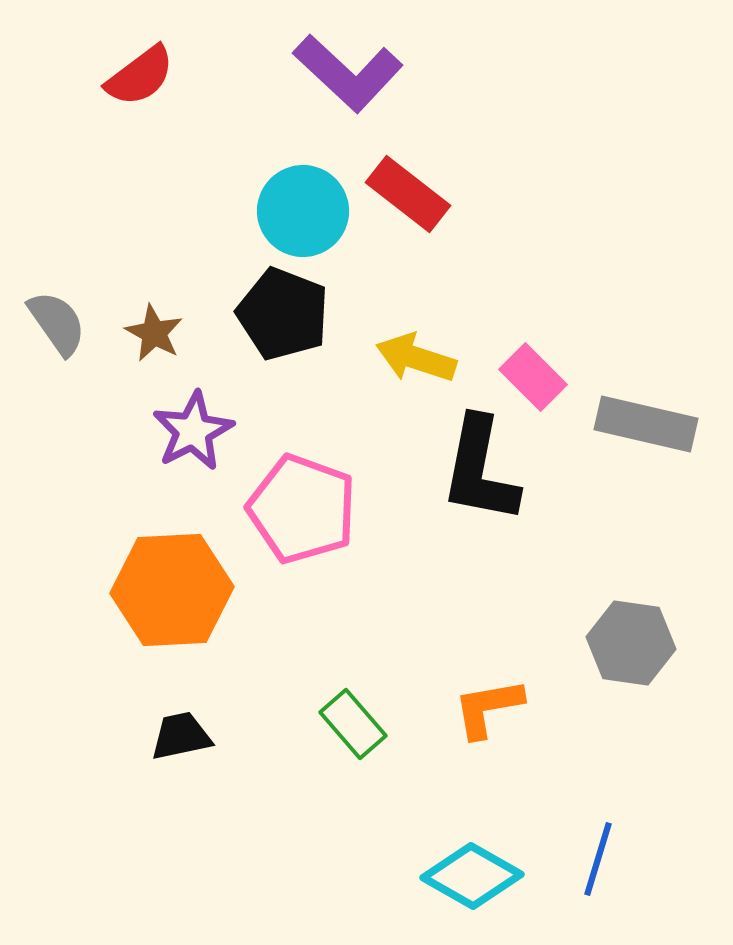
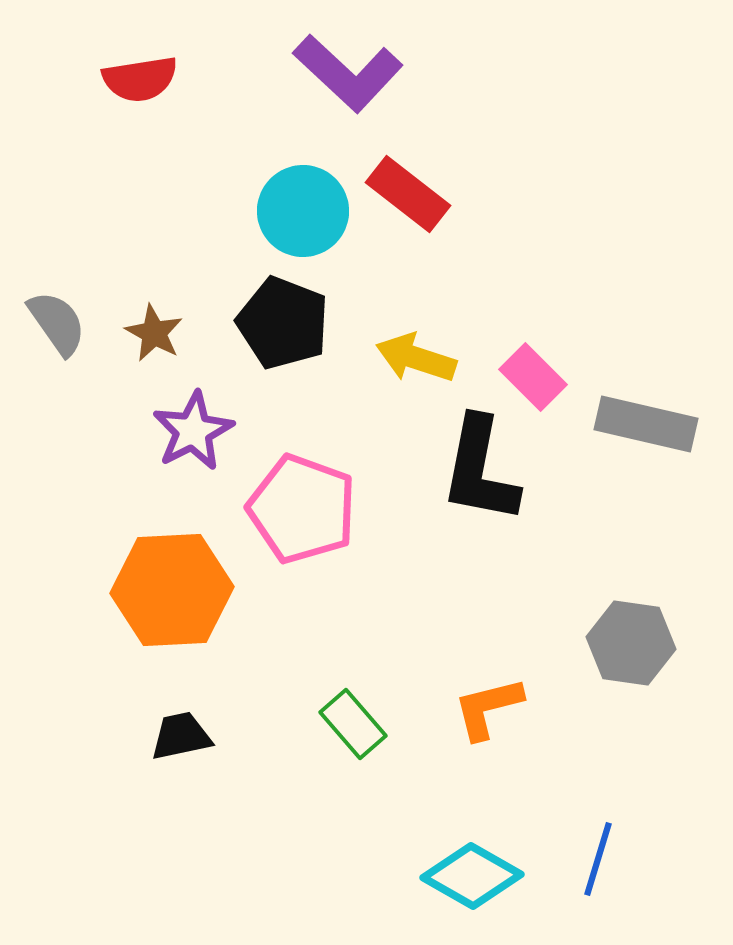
red semicircle: moved 3 px down; rotated 28 degrees clockwise
black pentagon: moved 9 px down
orange L-shape: rotated 4 degrees counterclockwise
